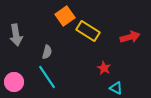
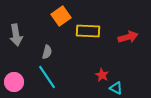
orange square: moved 4 px left
yellow rectangle: rotated 30 degrees counterclockwise
red arrow: moved 2 px left
red star: moved 2 px left, 7 px down
